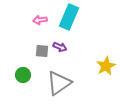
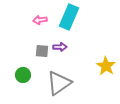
purple arrow: rotated 24 degrees counterclockwise
yellow star: rotated 12 degrees counterclockwise
